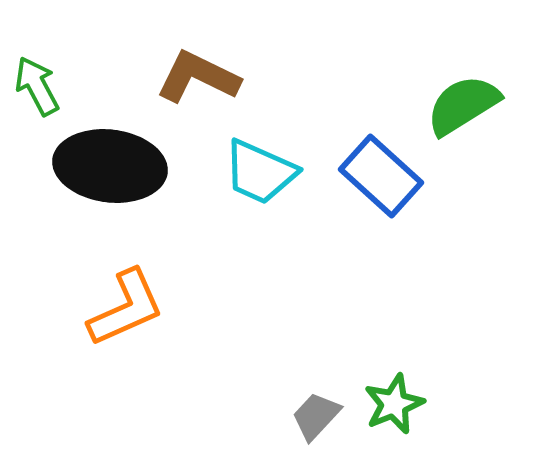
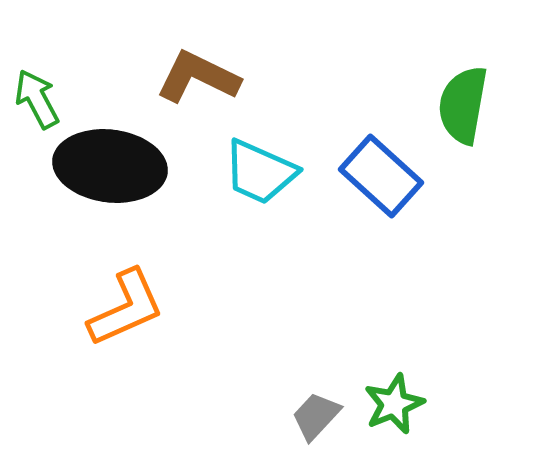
green arrow: moved 13 px down
green semicircle: rotated 48 degrees counterclockwise
